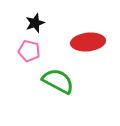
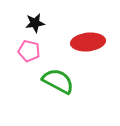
black star: rotated 12 degrees clockwise
